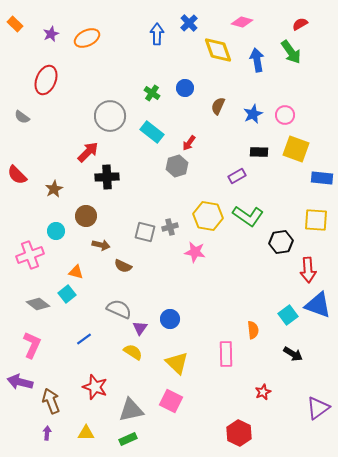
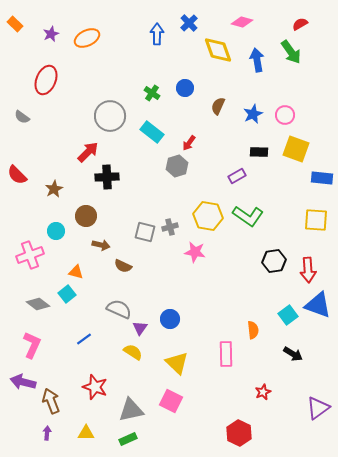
black hexagon at (281, 242): moved 7 px left, 19 px down
purple arrow at (20, 382): moved 3 px right
